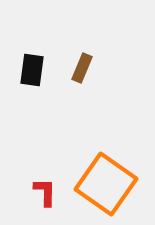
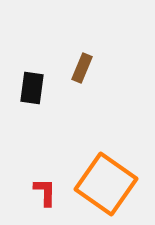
black rectangle: moved 18 px down
